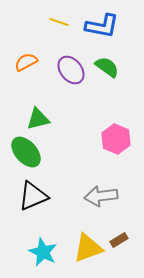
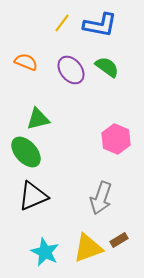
yellow line: moved 3 px right, 1 px down; rotated 72 degrees counterclockwise
blue L-shape: moved 2 px left, 1 px up
orange semicircle: rotated 50 degrees clockwise
gray arrow: moved 2 px down; rotated 64 degrees counterclockwise
cyan star: moved 2 px right
